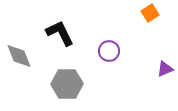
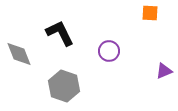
orange square: rotated 36 degrees clockwise
gray diamond: moved 2 px up
purple triangle: moved 1 px left, 2 px down
gray hexagon: moved 3 px left, 2 px down; rotated 20 degrees clockwise
